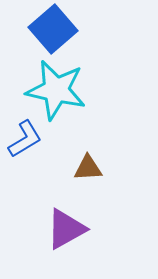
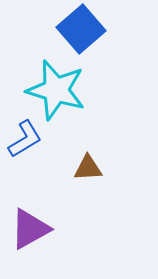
blue square: moved 28 px right
cyan star: rotated 4 degrees clockwise
purple triangle: moved 36 px left
